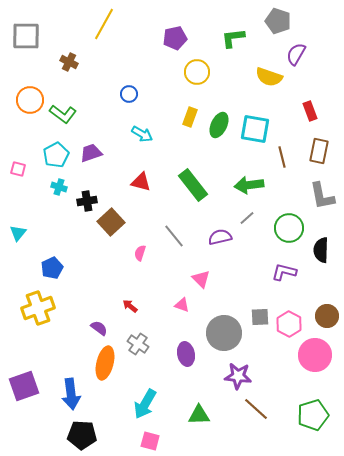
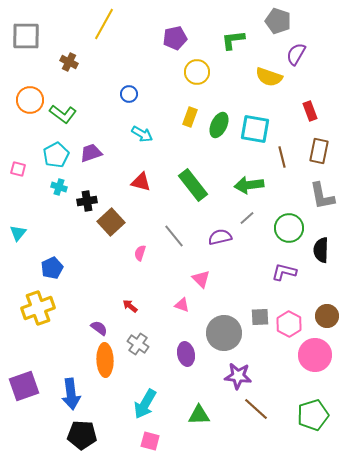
green L-shape at (233, 38): moved 2 px down
orange ellipse at (105, 363): moved 3 px up; rotated 16 degrees counterclockwise
